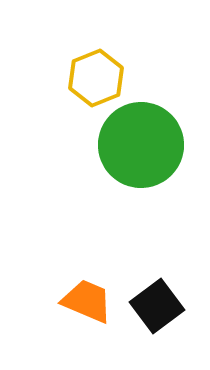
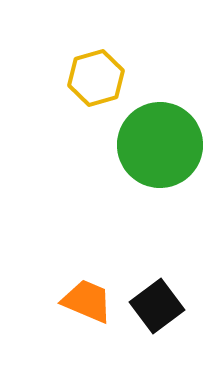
yellow hexagon: rotated 6 degrees clockwise
green circle: moved 19 px right
